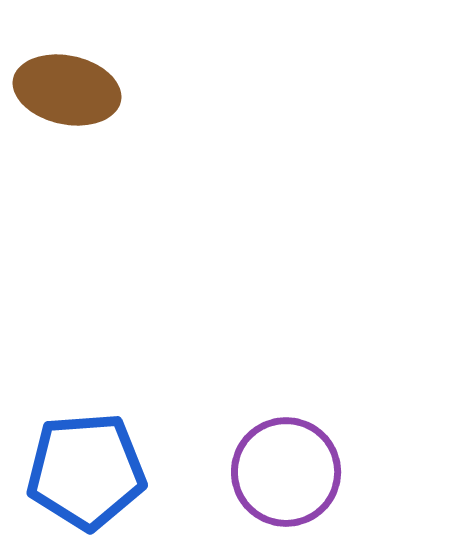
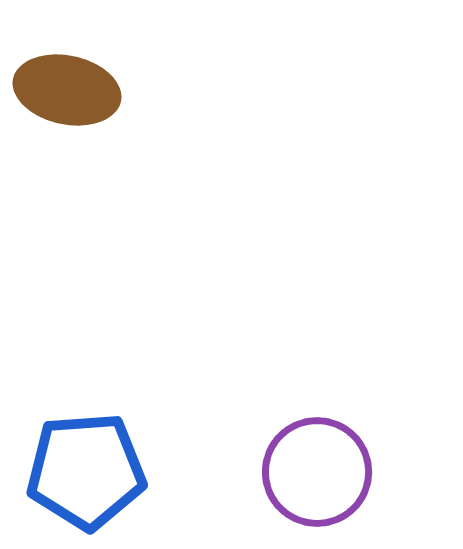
purple circle: moved 31 px right
